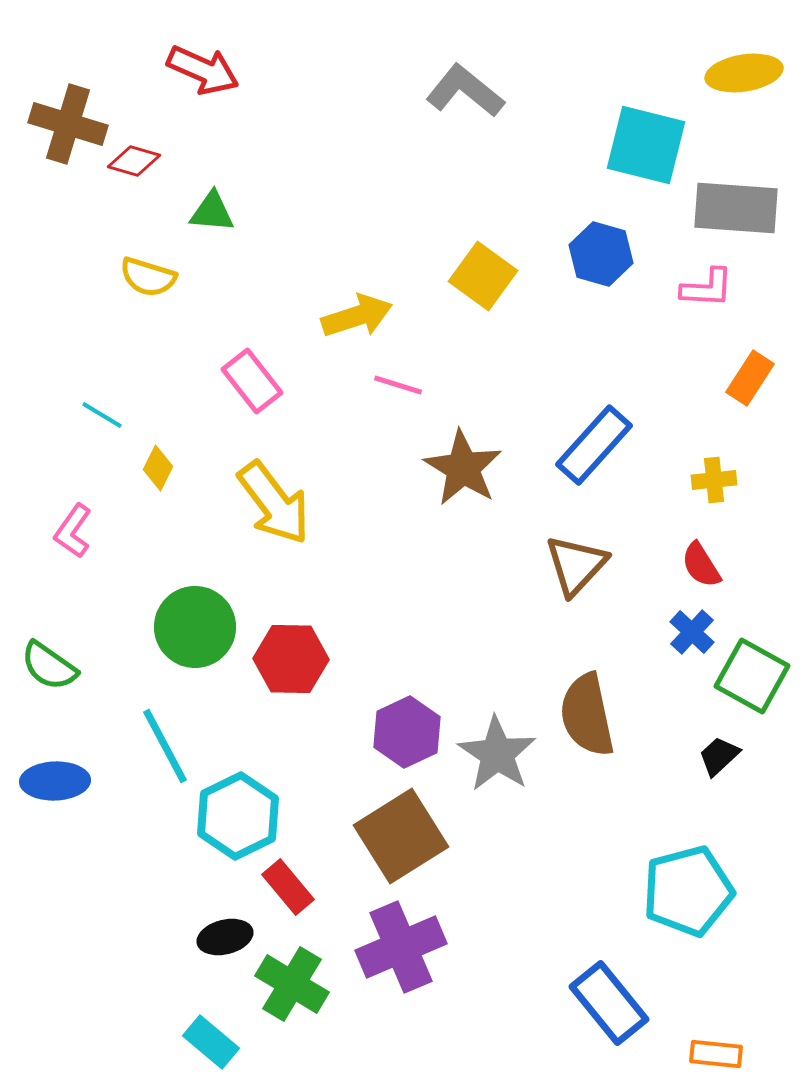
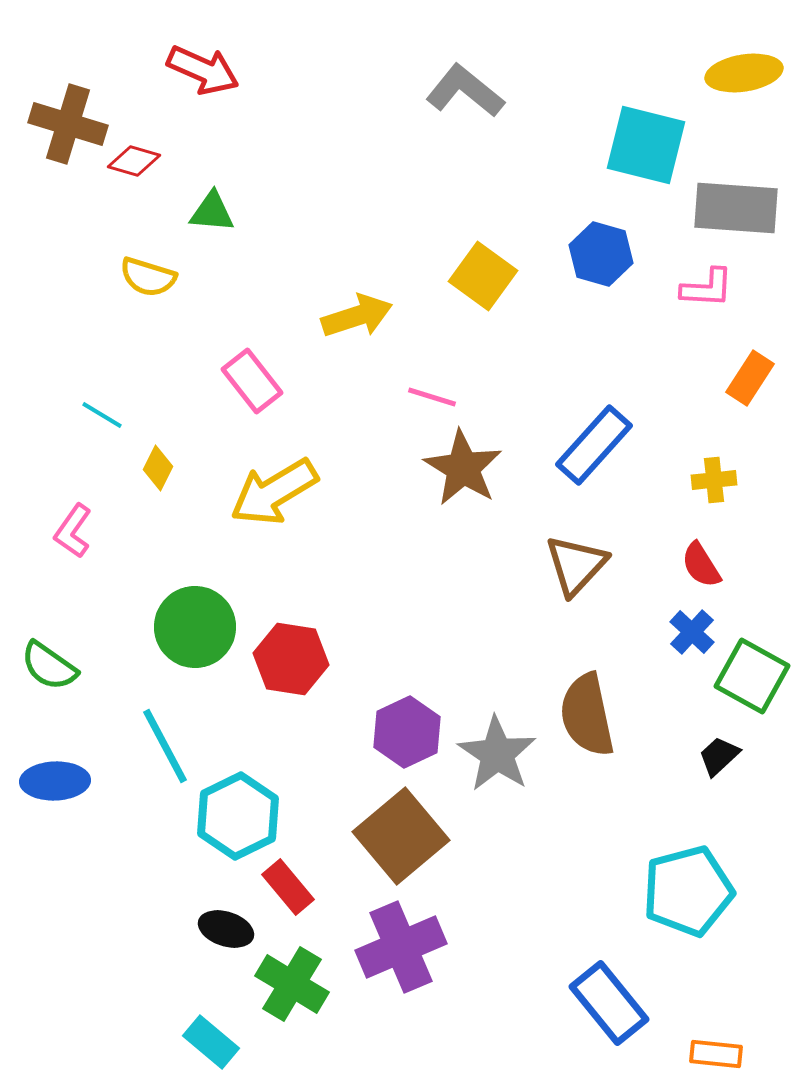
pink line at (398, 385): moved 34 px right, 12 px down
yellow arrow at (274, 503): moved 11 px up; rotated 96 degrees clockwise
red hexagon at (291, 659): rotated 8 degrees clockwise
brown square at (401, 836): rotated 8 degrees counterclockwise
black ellipse at (225, 937): moved 1 px right, 8 px up; rotated 32 degrees clockwise
